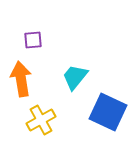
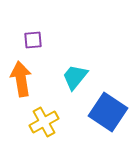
blue square: rotated 9 degrees clockwise
yellow cross: moved 3 px right, 2 px down
